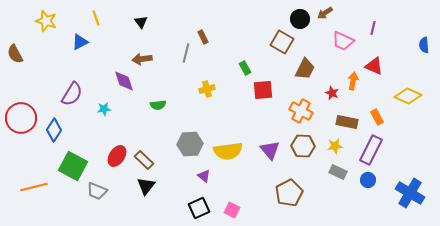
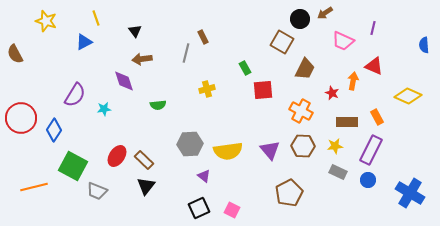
black triangle at (141, 22): moved 6 px left, 9 px down
blue triangle at (80, 42): moved 4 px right
purple semicircle at (72, 94): moved 3 px right, 1 px down
brown rectangle at (347, 122): rotated 10 degrees counterclockwise
